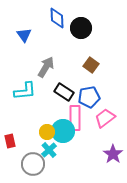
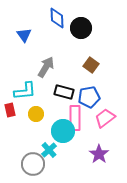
black rectangle: rotated 18 degrees counterclockwise
yellow circle: moved 11 px left, 18 px up
red rectangle: moved 31 px up
purple star: moved 14 px left
